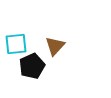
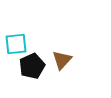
brown triangle: moved 7 px right, 14 px down
